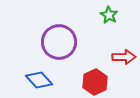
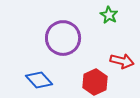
purple circle: moved 4 px right, 4 px up
red arrow: moved 2 px left, 4 px down; rotated 15 degrees clockwise
